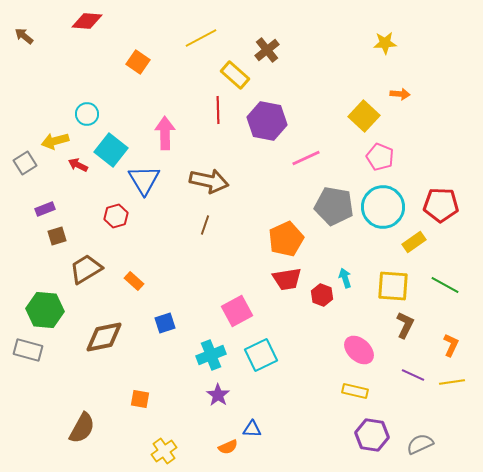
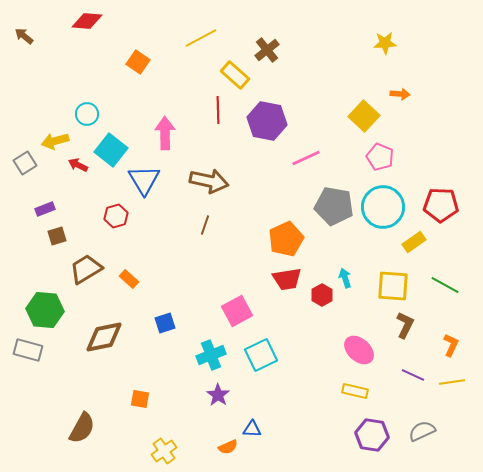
orange rectangle at (134, 281): moved 5 px left, 2 px up
red hexagon at (322, 295): rotated 10 degrees clockwise
gray semicircle at (420, 444): moved 2 px right, 13 px up
